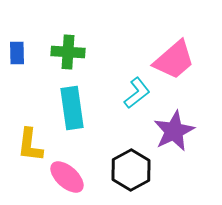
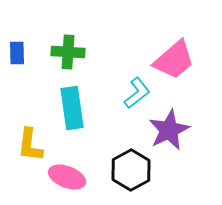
purple star: moved 5 px left, 1 px up
pink ellipse: rotated 21 degrees counterclockwise
